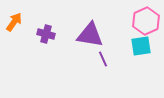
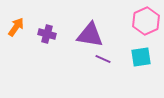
orange arrow: moved 2 px right, 5 px down
purple cross: moved 1 px right
cyan square: moved 11 px down
purple line: rotated 42 degrees counterclockwise
